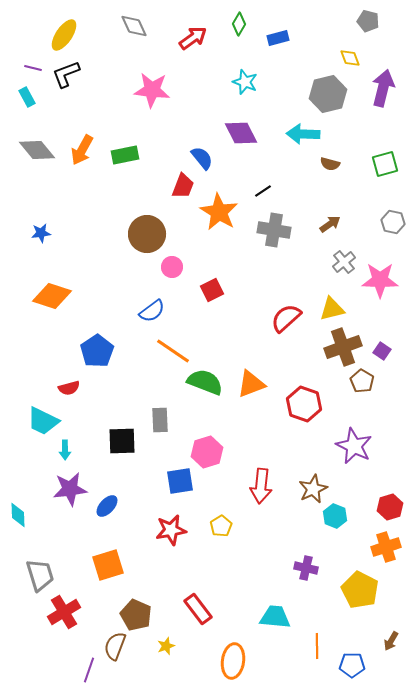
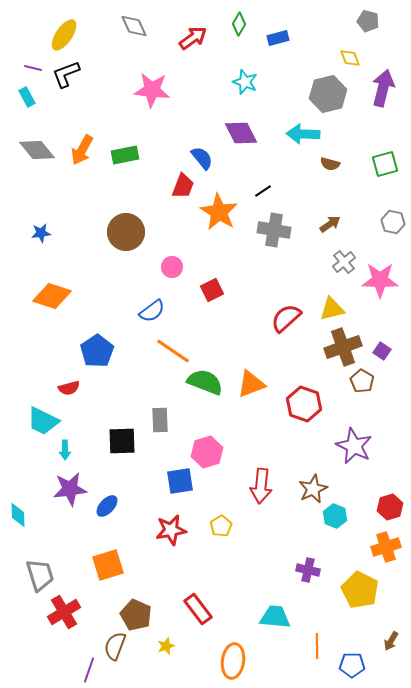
brown circle at (147, 234): moved 21 px left, 2 px up
purple cross at (306, 568): moved 2 px right, 2 px down
